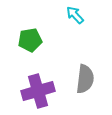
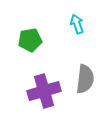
cyan arrow: moved 2 px right, 9 px down; rotated 24 degrees clockwise
purple cross: moved 6 px right
